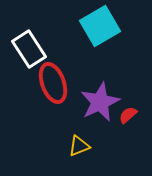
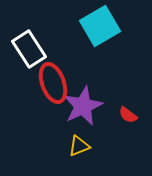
purple star: moved 17 px left, 4 px down
red semicircle: rotated 102 degrees counterclockwise
